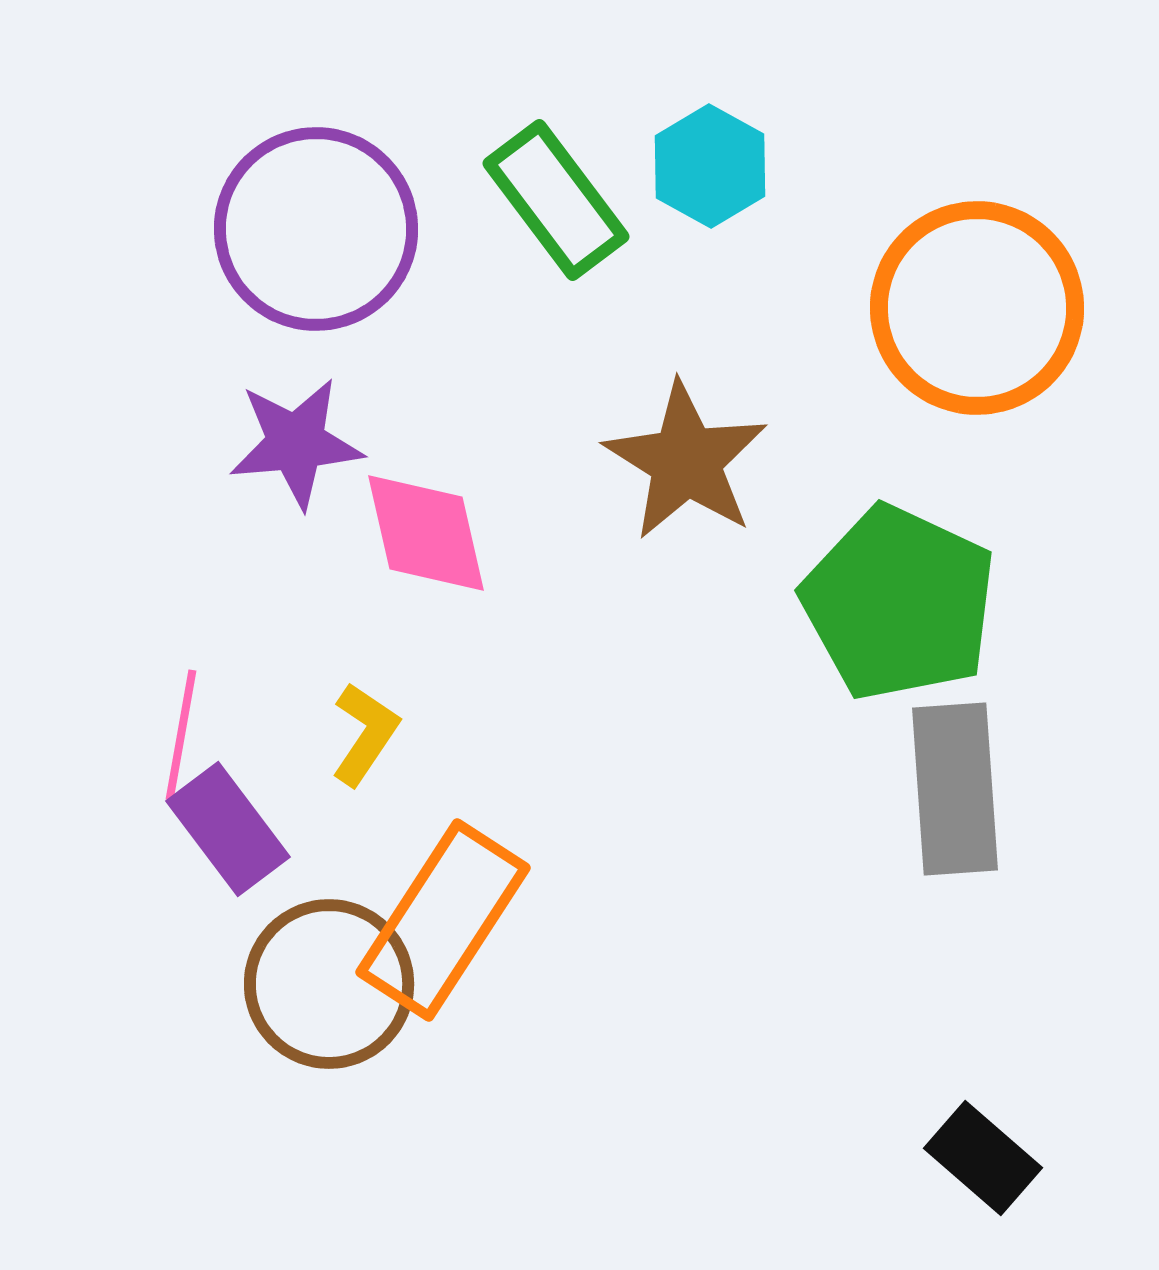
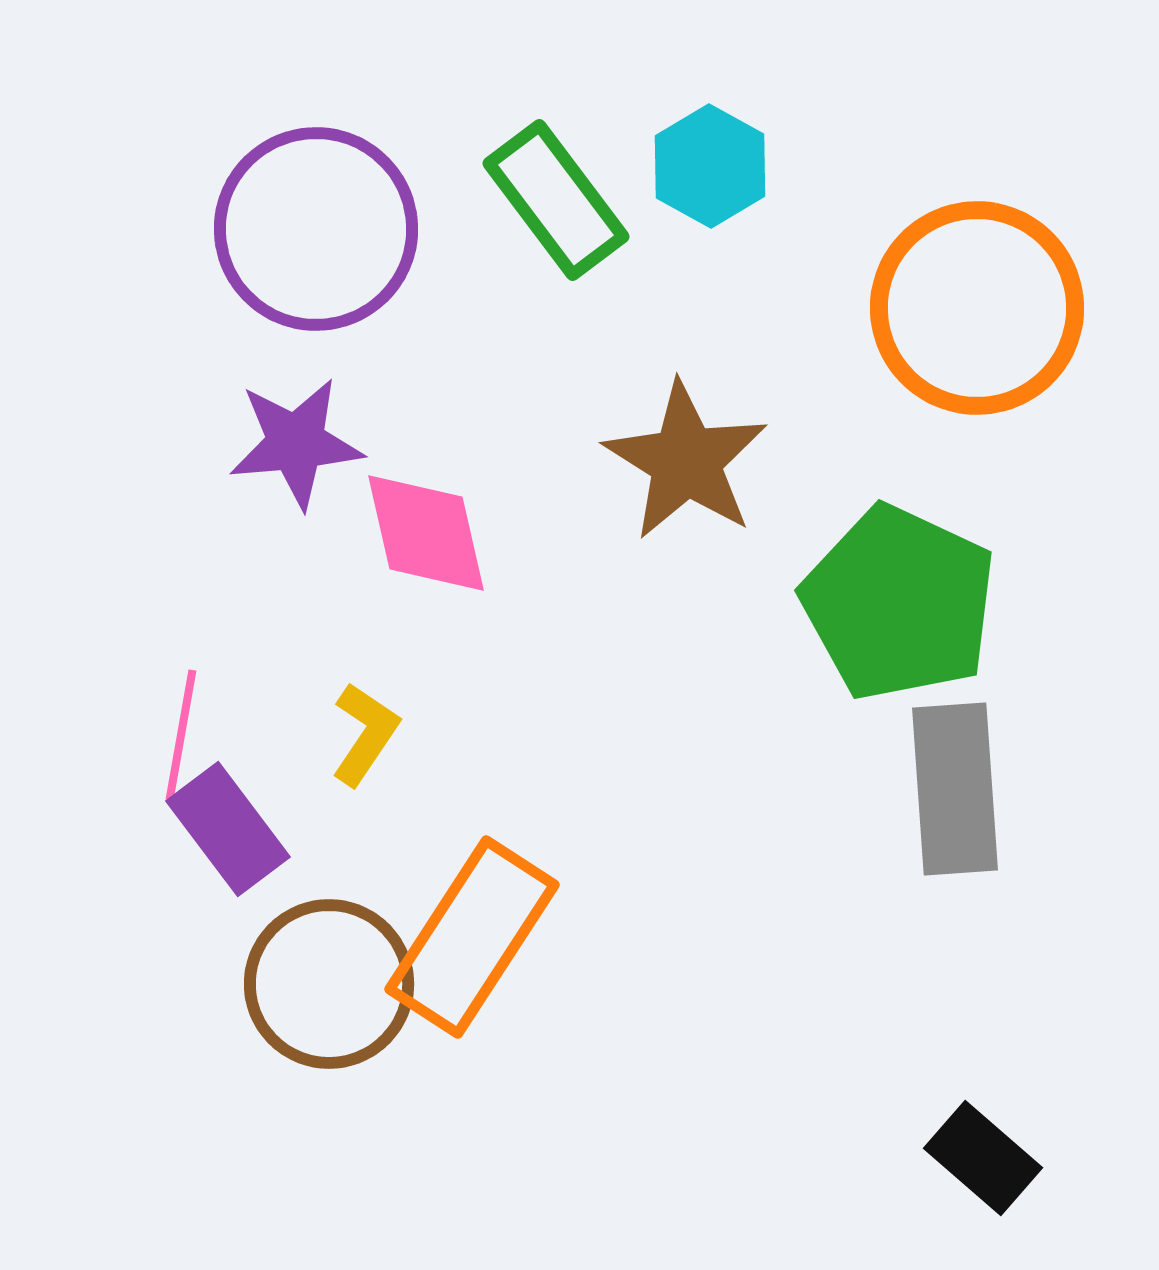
orange rectangle: moved 29 px right, 17 px down
